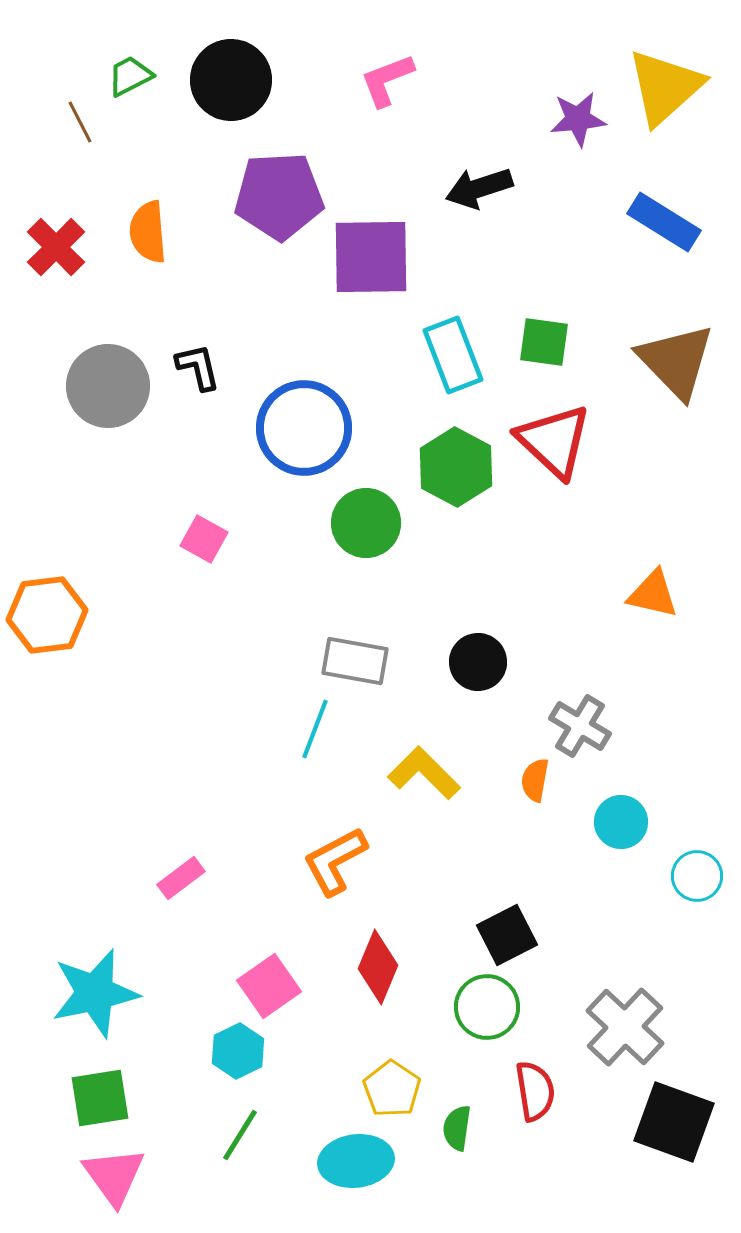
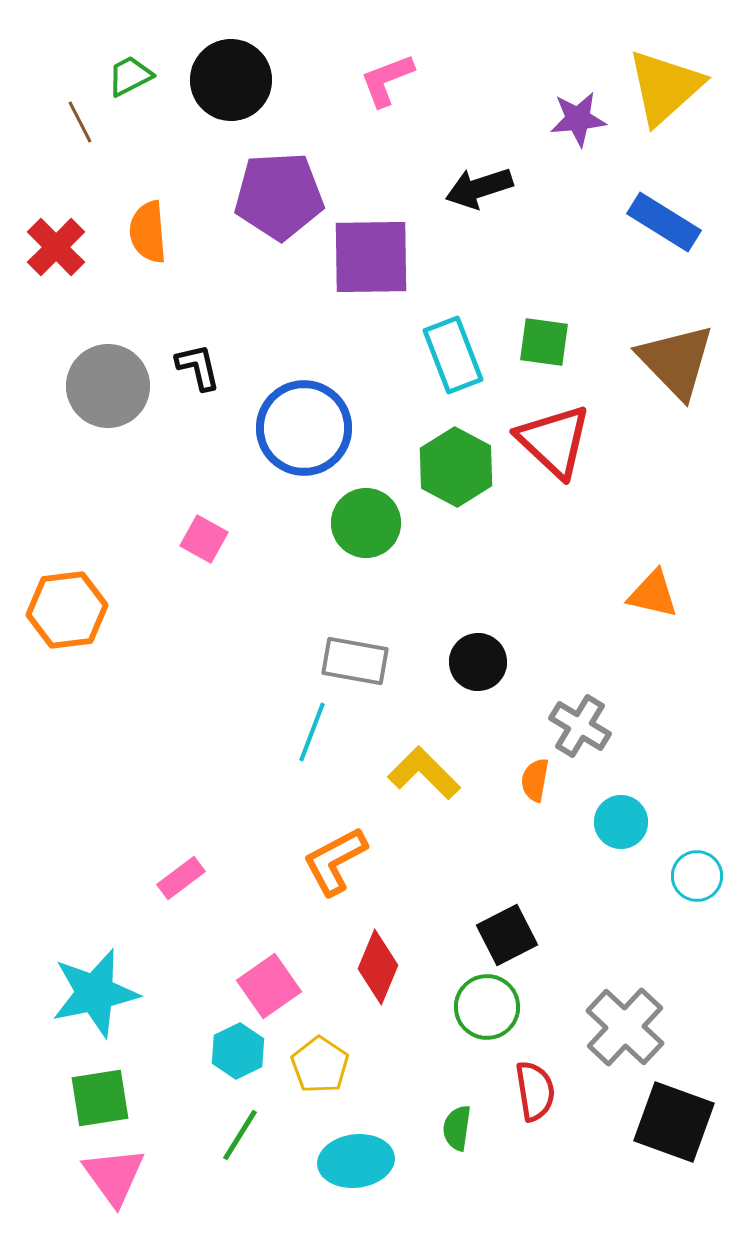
orange hexagon at (47, 615): moved 20 px right, 5 px up
cyan line at (315, 729): moved 3 px left, 3 px down
yellow pentagon at (392, 1089): moved 72 px left, 24 px up
